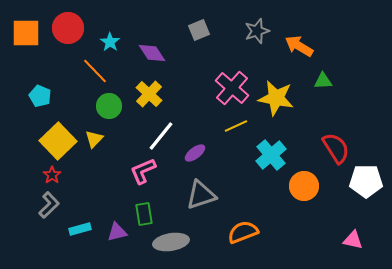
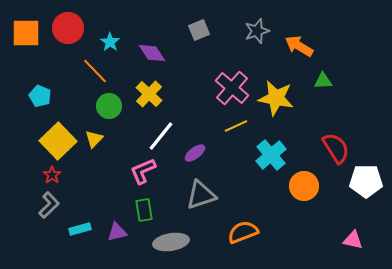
green rectangle: moved 4 px up
